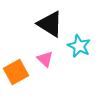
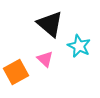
black triangle: rotated 8 degrees clockwise
